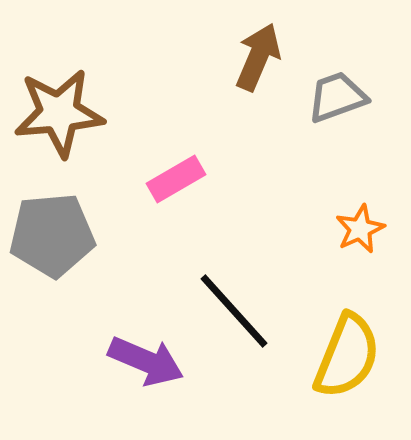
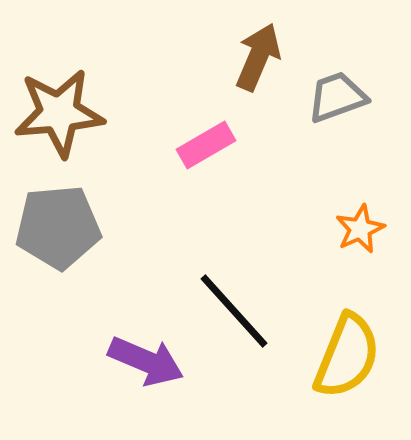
pink rectangle: moved 30 px right, 34 px up
gray pentagon: moved 6 px right, 8 px up
